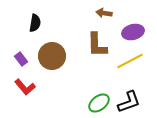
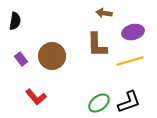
black semicircle: moved 20 px left, 2 px up
yellow line: rotated 12 degrees clockwise
red L-shape: moved 11 px right, 10 px down
